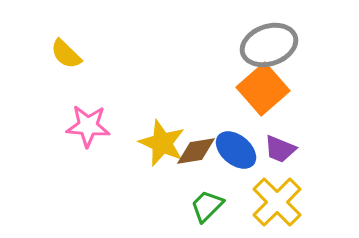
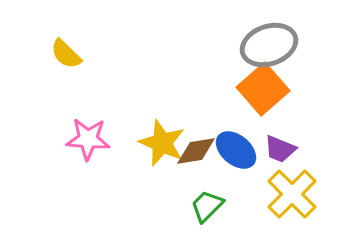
pink star: moved 13 px down
yellow cross: moved 15 px right, 8 px up
